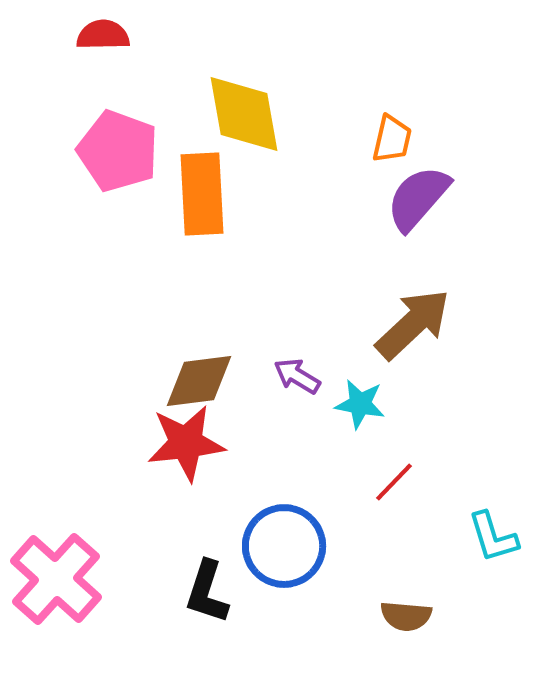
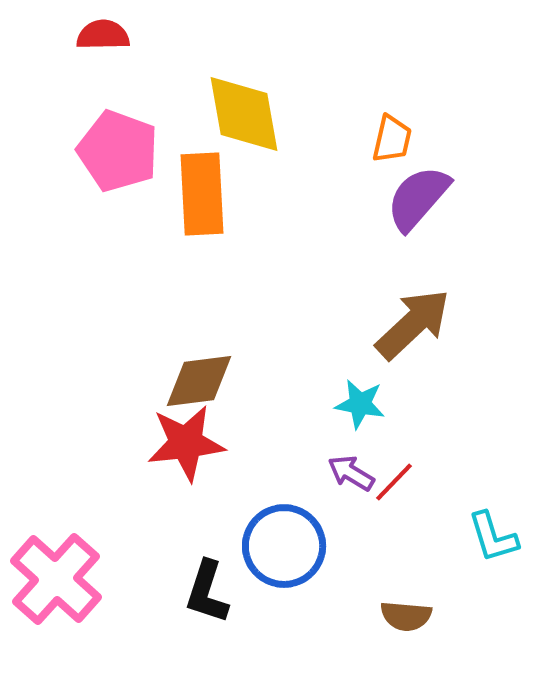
purple arrow: moved 54 px right, 97 px down
